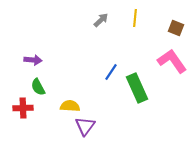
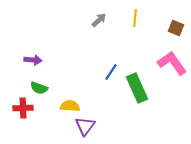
gray arrow: moved 2 px left
pink L-shape: moved 2 px down
green semicircle: moved 1 px right, 1 px down; rotated 42 degrees counterclockwise
